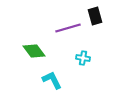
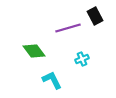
black rectangle: rotated 12 degrees counterclockwise
cyan cross: moved 1 px left, 1 px down; rotated 32 degrees counterclockwise
